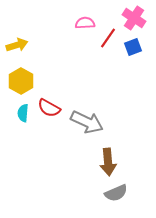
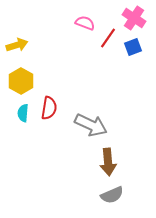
pink semicircle: rotated 24 degrees clockwise
red semicircle: rotated 110 degrees counterclockwise
gray arrow: moved 4 px right, 3 px down
gray semicircle: moved 4 px left, 2 px down
